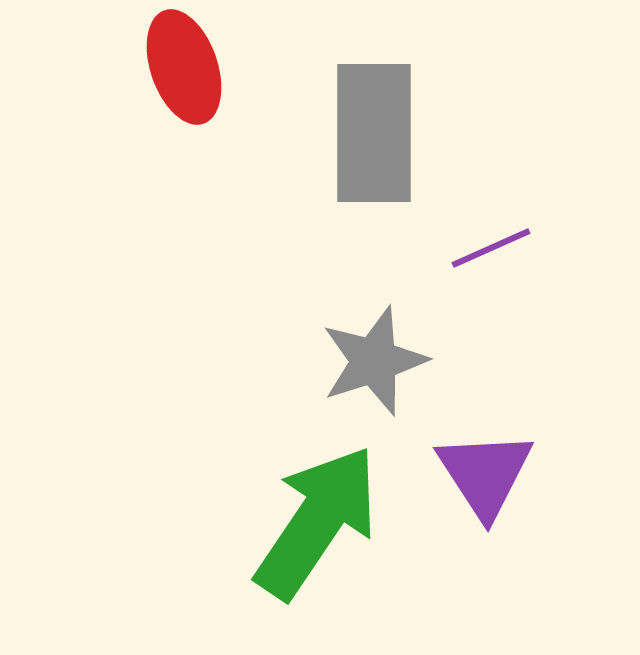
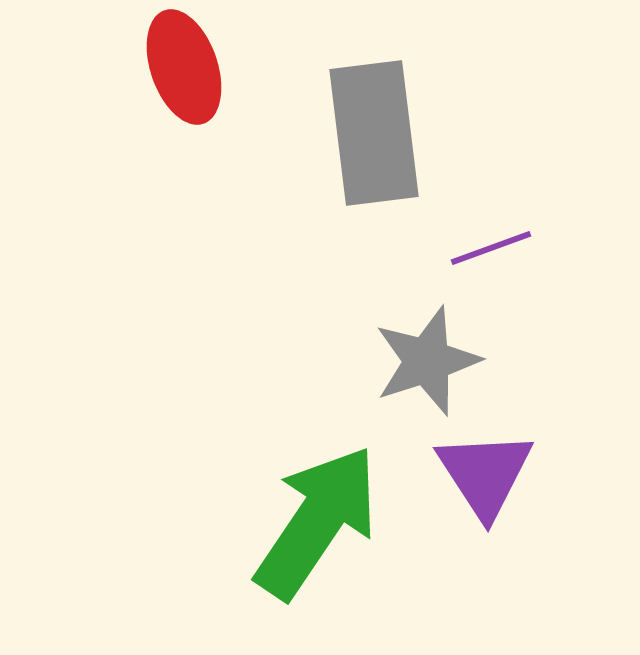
gray rectangle: rotated 7 degrees counterclockwise
purple line: rotated 4 degrees clockwise
gray star: moved 53 px right
